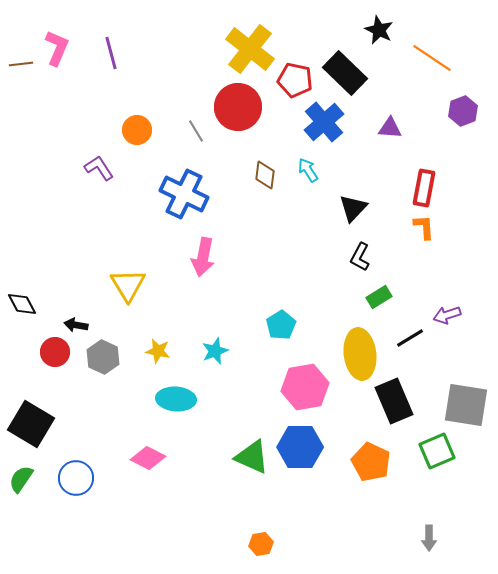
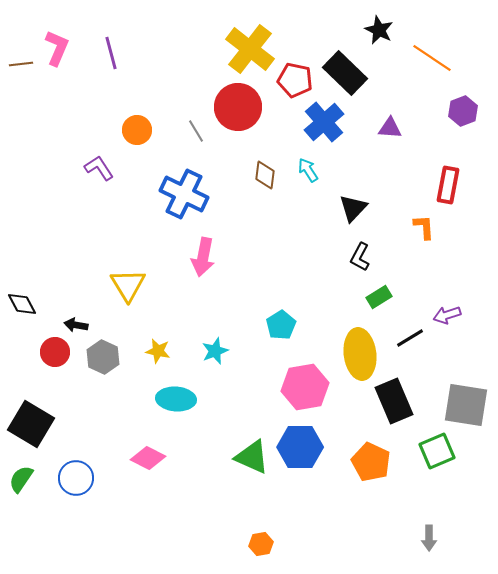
red rectangle at (424, 188): moved 24 px right, 3 px up
